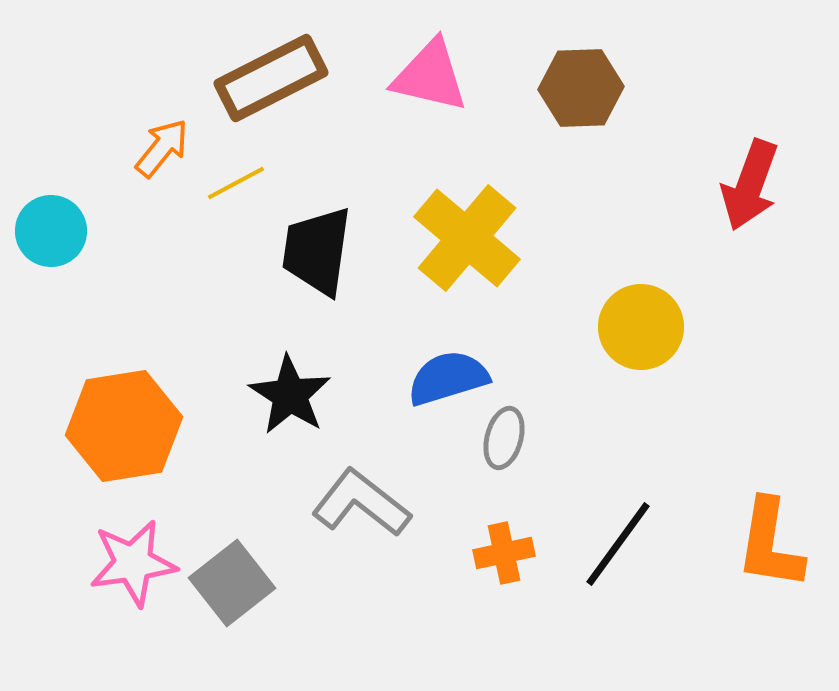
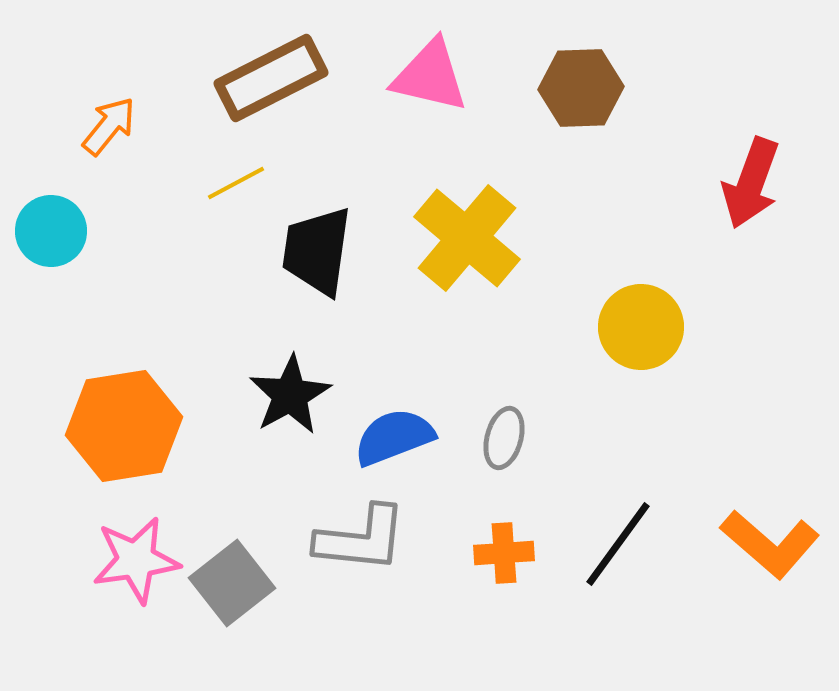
orange arrow: moved 53 px left, 22 px up
red arrow: moved 1 px right, 2 px up
blue semicircle: moved 54 px left, 59 px down; rotated 4 degrees counterclockwise
black star: rotated 10 degrees clockwise
gray L-shape: moved 36 px down; rotated 148 degrees clockwise
orange L-shape: rotated 58 degrees counterclockwise
orange cross: rotated 8 degrees clockwise
pink star: moved 3 px right, 3 px up
